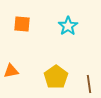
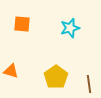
cyan star: moved 2 px right, 2 px down; rotated 18 degrees clockwise
orange triangle: rotated 28 degrees clockwise
